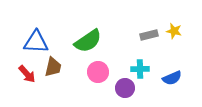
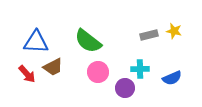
green semicircle: rotated 72 degrees clockwise
brown trapezoid: rotated 50 degrees clockwise
